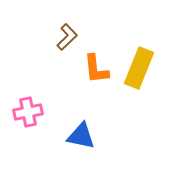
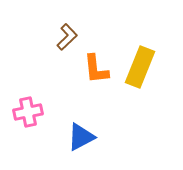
yellow rectangle: moved 1 px right, 1 px up
blue triangle: moved 1 px down; rotated 40 degrees counterclockwise
